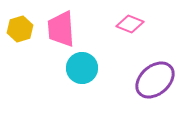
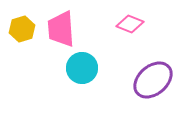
yellow hexagon: moved 2 px right
purple ellipse: moved 2 px left
